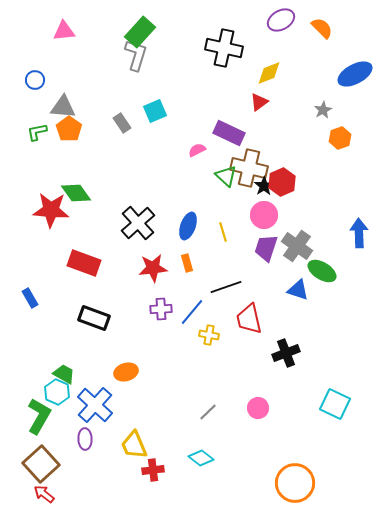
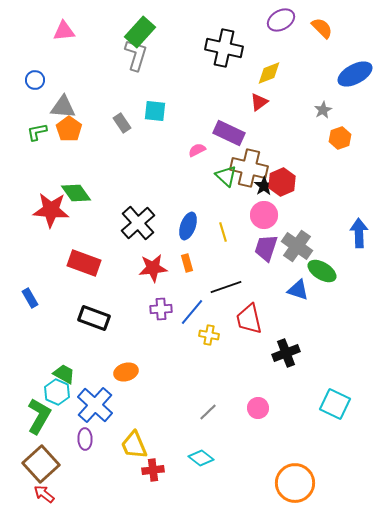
cyan square at (155, 111): rotated 30 degrees clockwise
